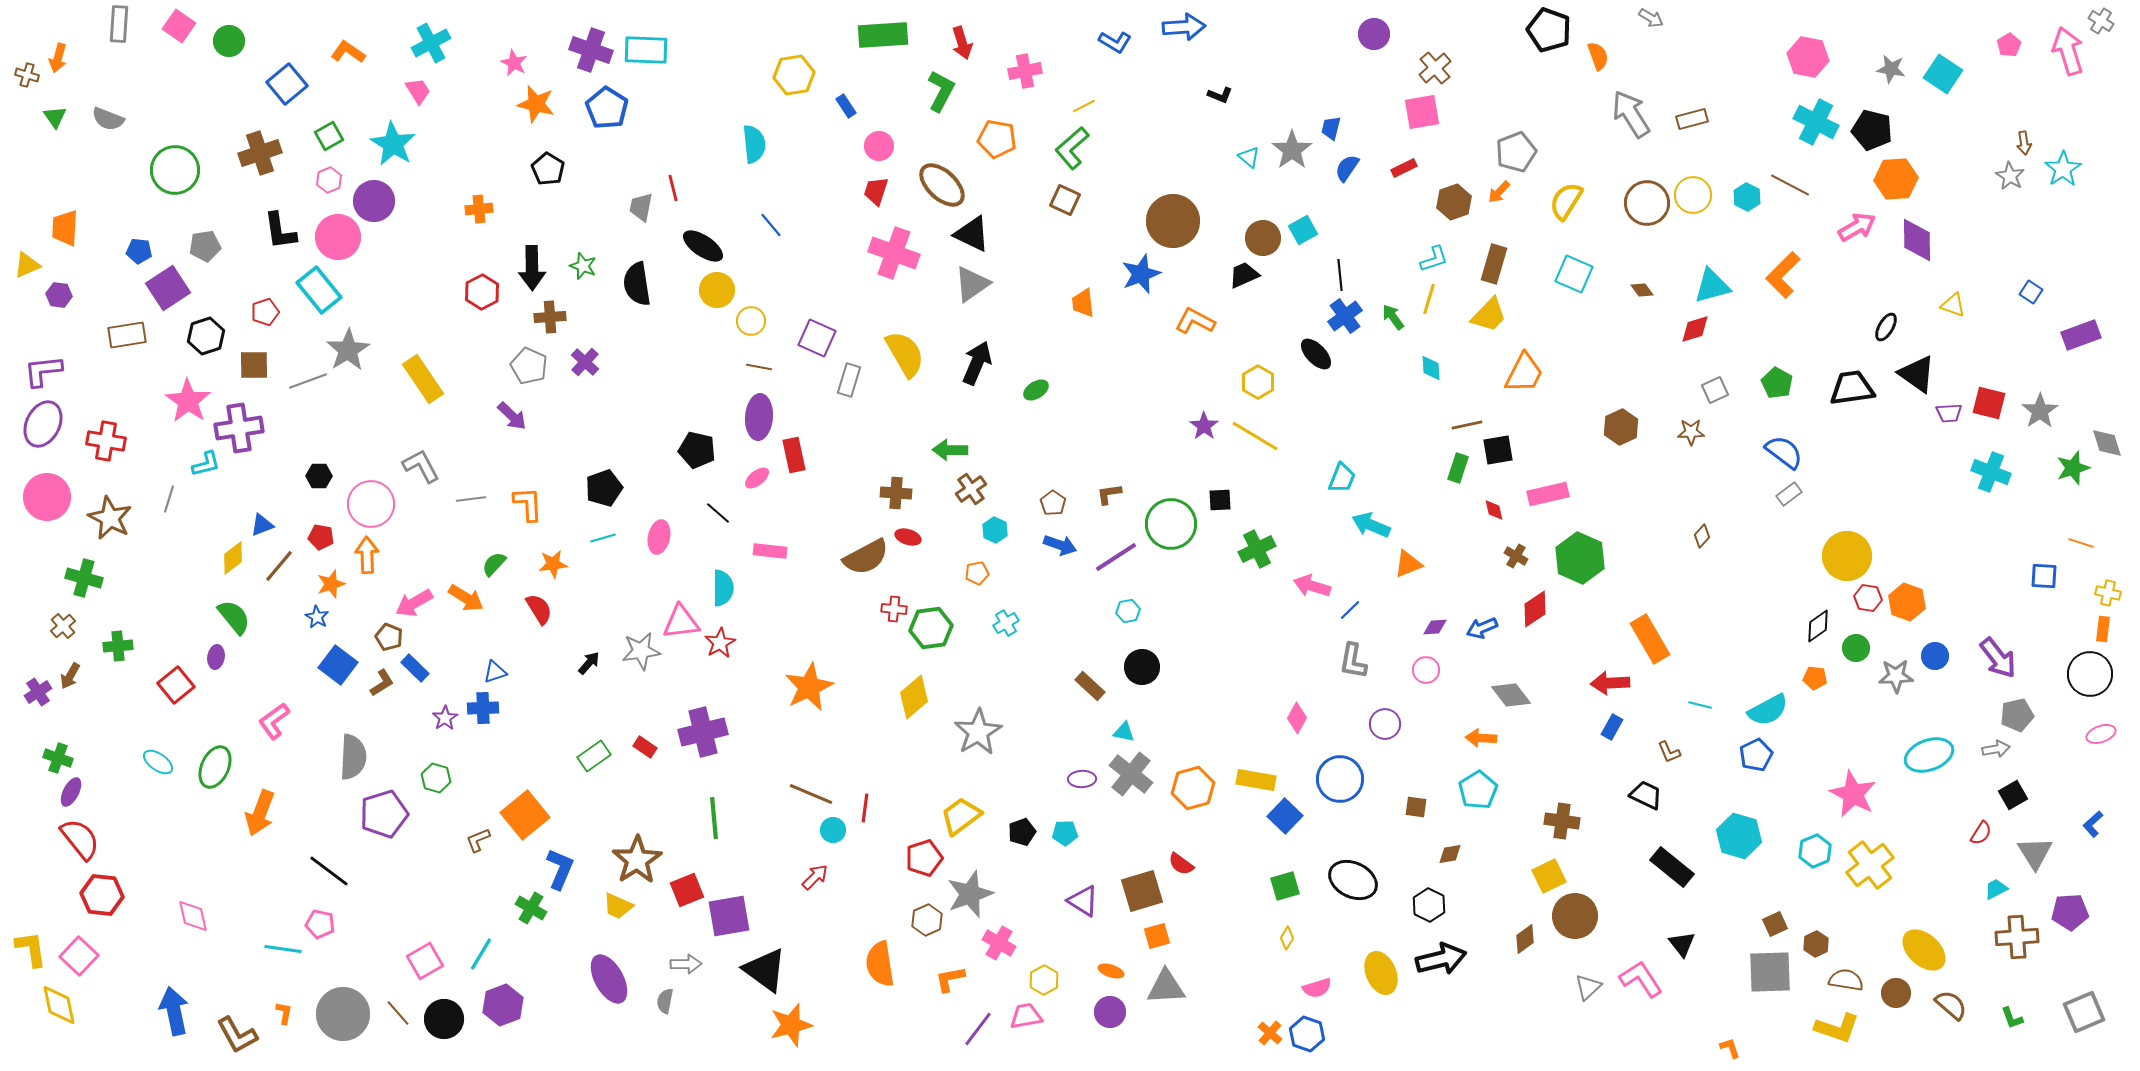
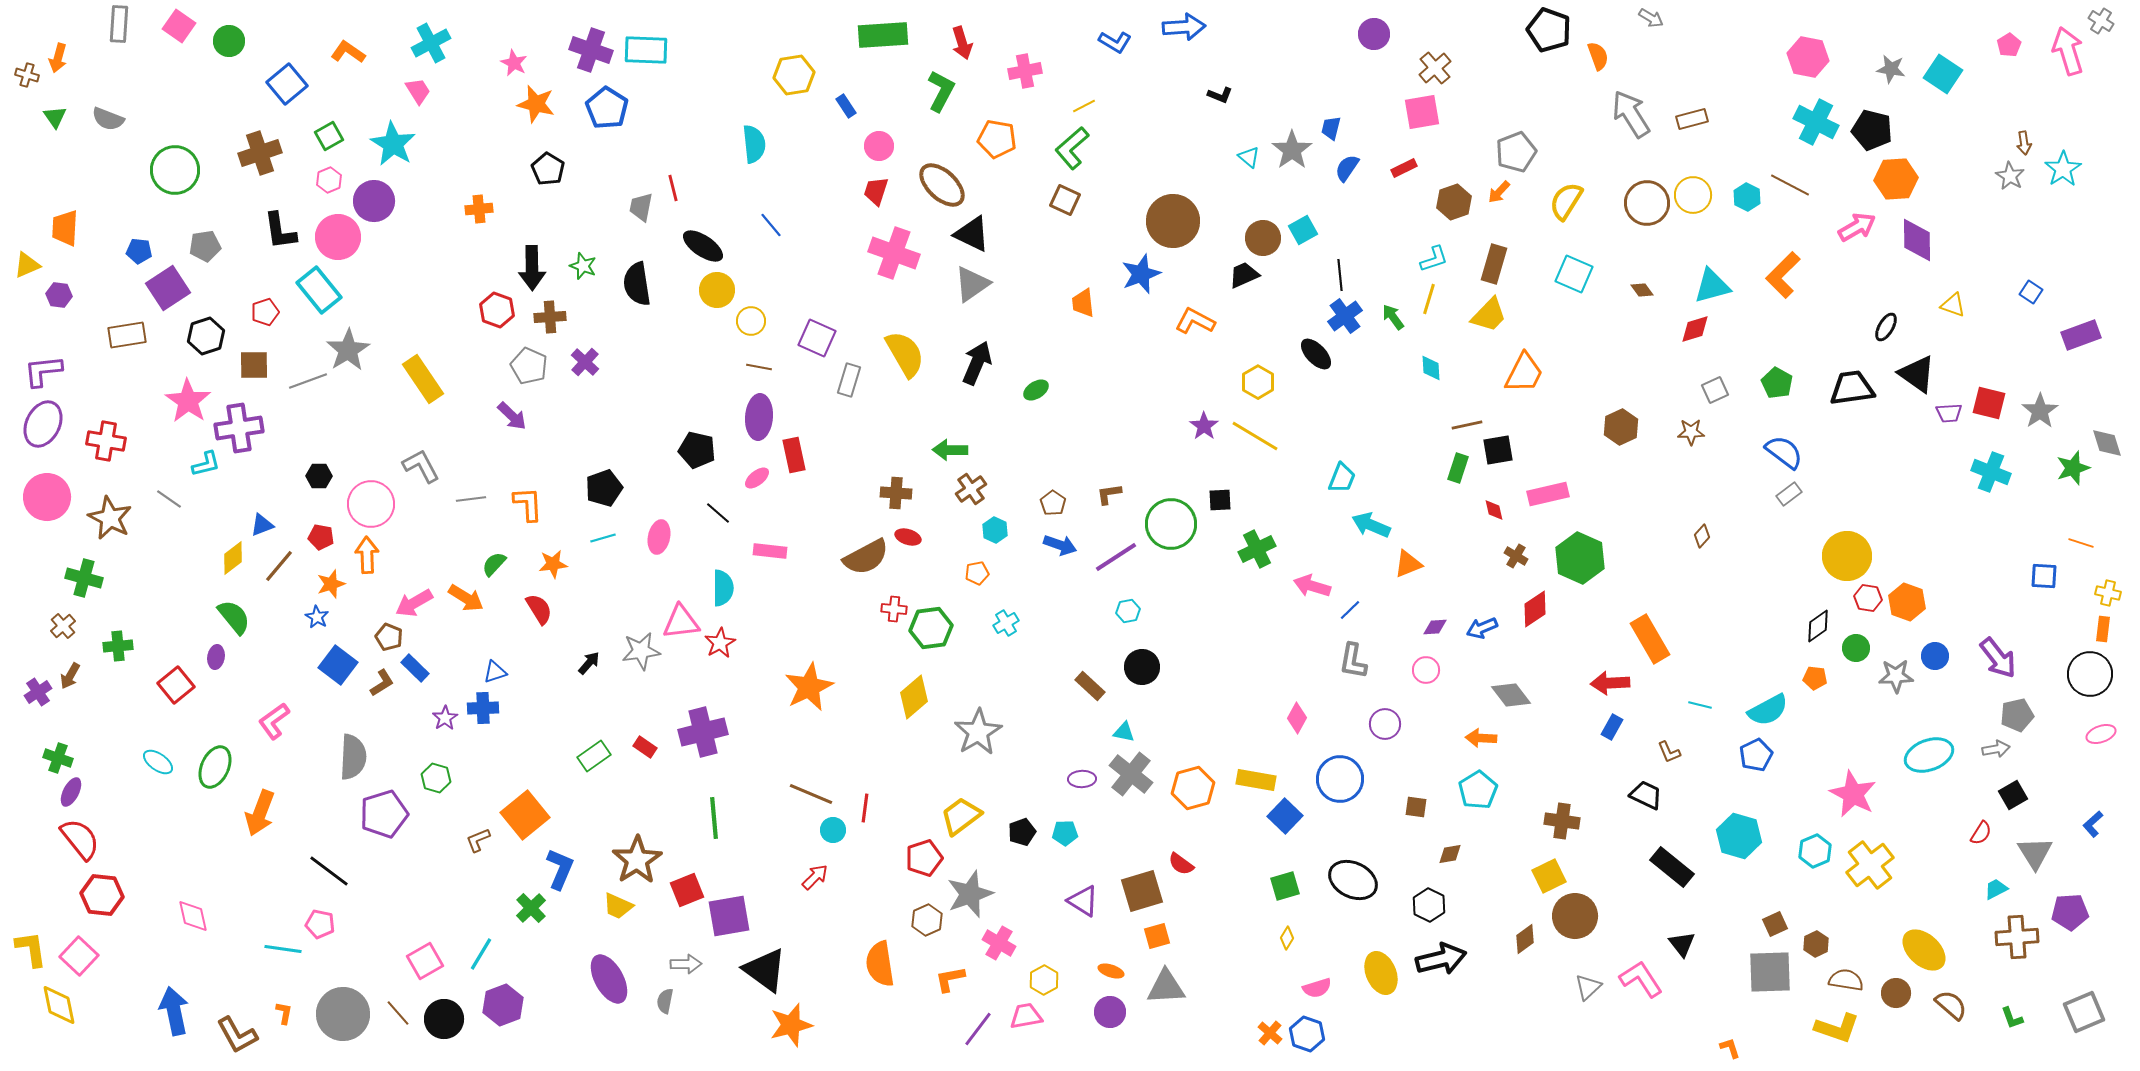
red hexagon at (482, 292): moved 15 px right, 18 px down; rotated 12 degrees counterclockwise
gray line at (169, 499): rotated 72 degrees counterclockwise
green cross at (531, 908): rotated 16 degrees clockwise
